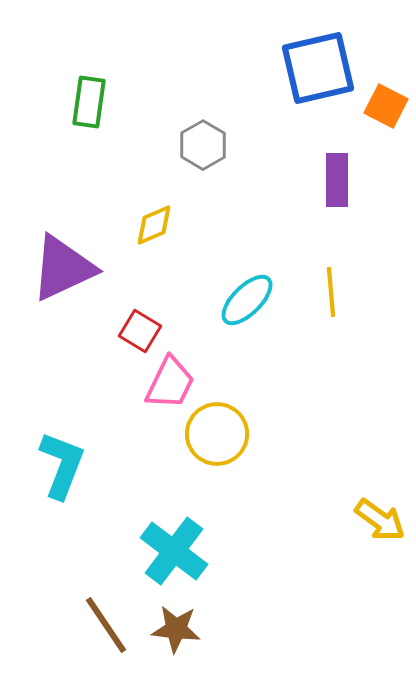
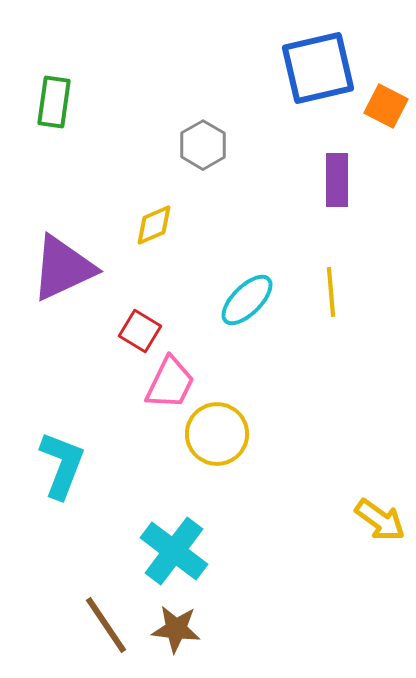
green rectangle: moved 35 px left
